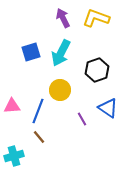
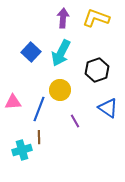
purple arrow: rotated 30 degrees clockwise
blue square: rotated 30 degrees counterclockwise
pink triangle: moved 1 px right, 4 px up
blue line: moved 1 px right, 2 px up
purple line: moved 7 px left, 2 px down
brown line: rotated 40 degrees clockwise
cyan cross: moved 8 px right, 6 px up
